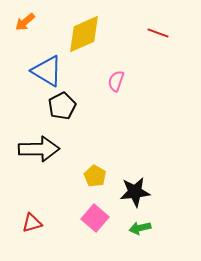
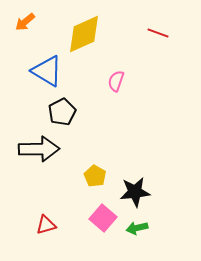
black pentagon: moved 6 px down
pink square: moved 8 px right
red triangle: moved 14 px right, 2 px down
green arrow: moved 3 px left
